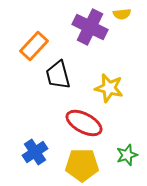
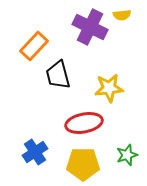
yellow semicircle: moved 1 px down
yellow star: rotated 20 degrees counterclockwise
red ellipse: rotated 39 degrees counterclockwise
yellow pentagon: moved 1 px right, 1 px up
